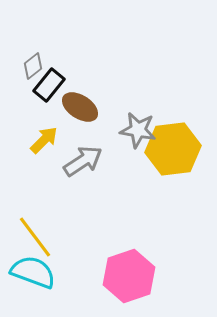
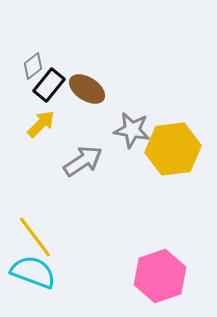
brown ellipse: moved 7 px right, 18 px up
gray star: moved 6 px left
yellow arrow: moved 3 px left, 16 px up
pink hexagon: moved 31 px right
